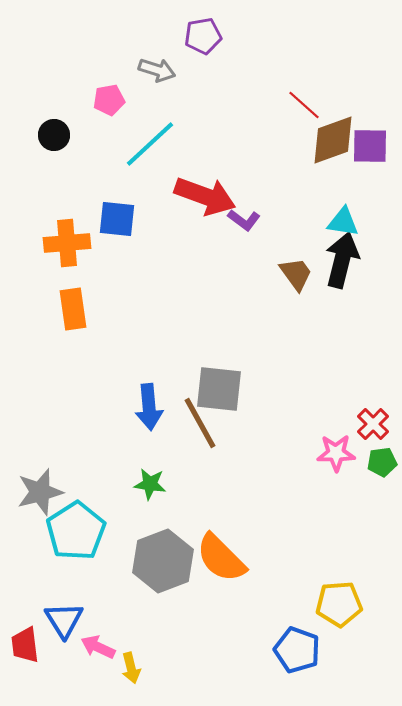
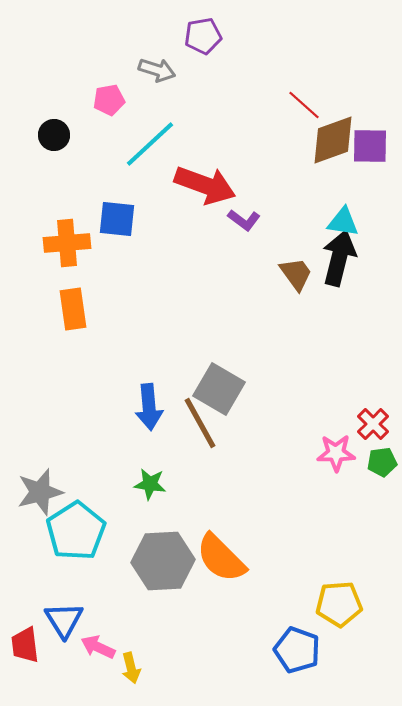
red arrow: moved 11 px up
black arrow: moved 3 px left, 2 px up
gray square: rotated 24 degrees clockwise
gray hexagon: rotated 18 degrees clockwise
